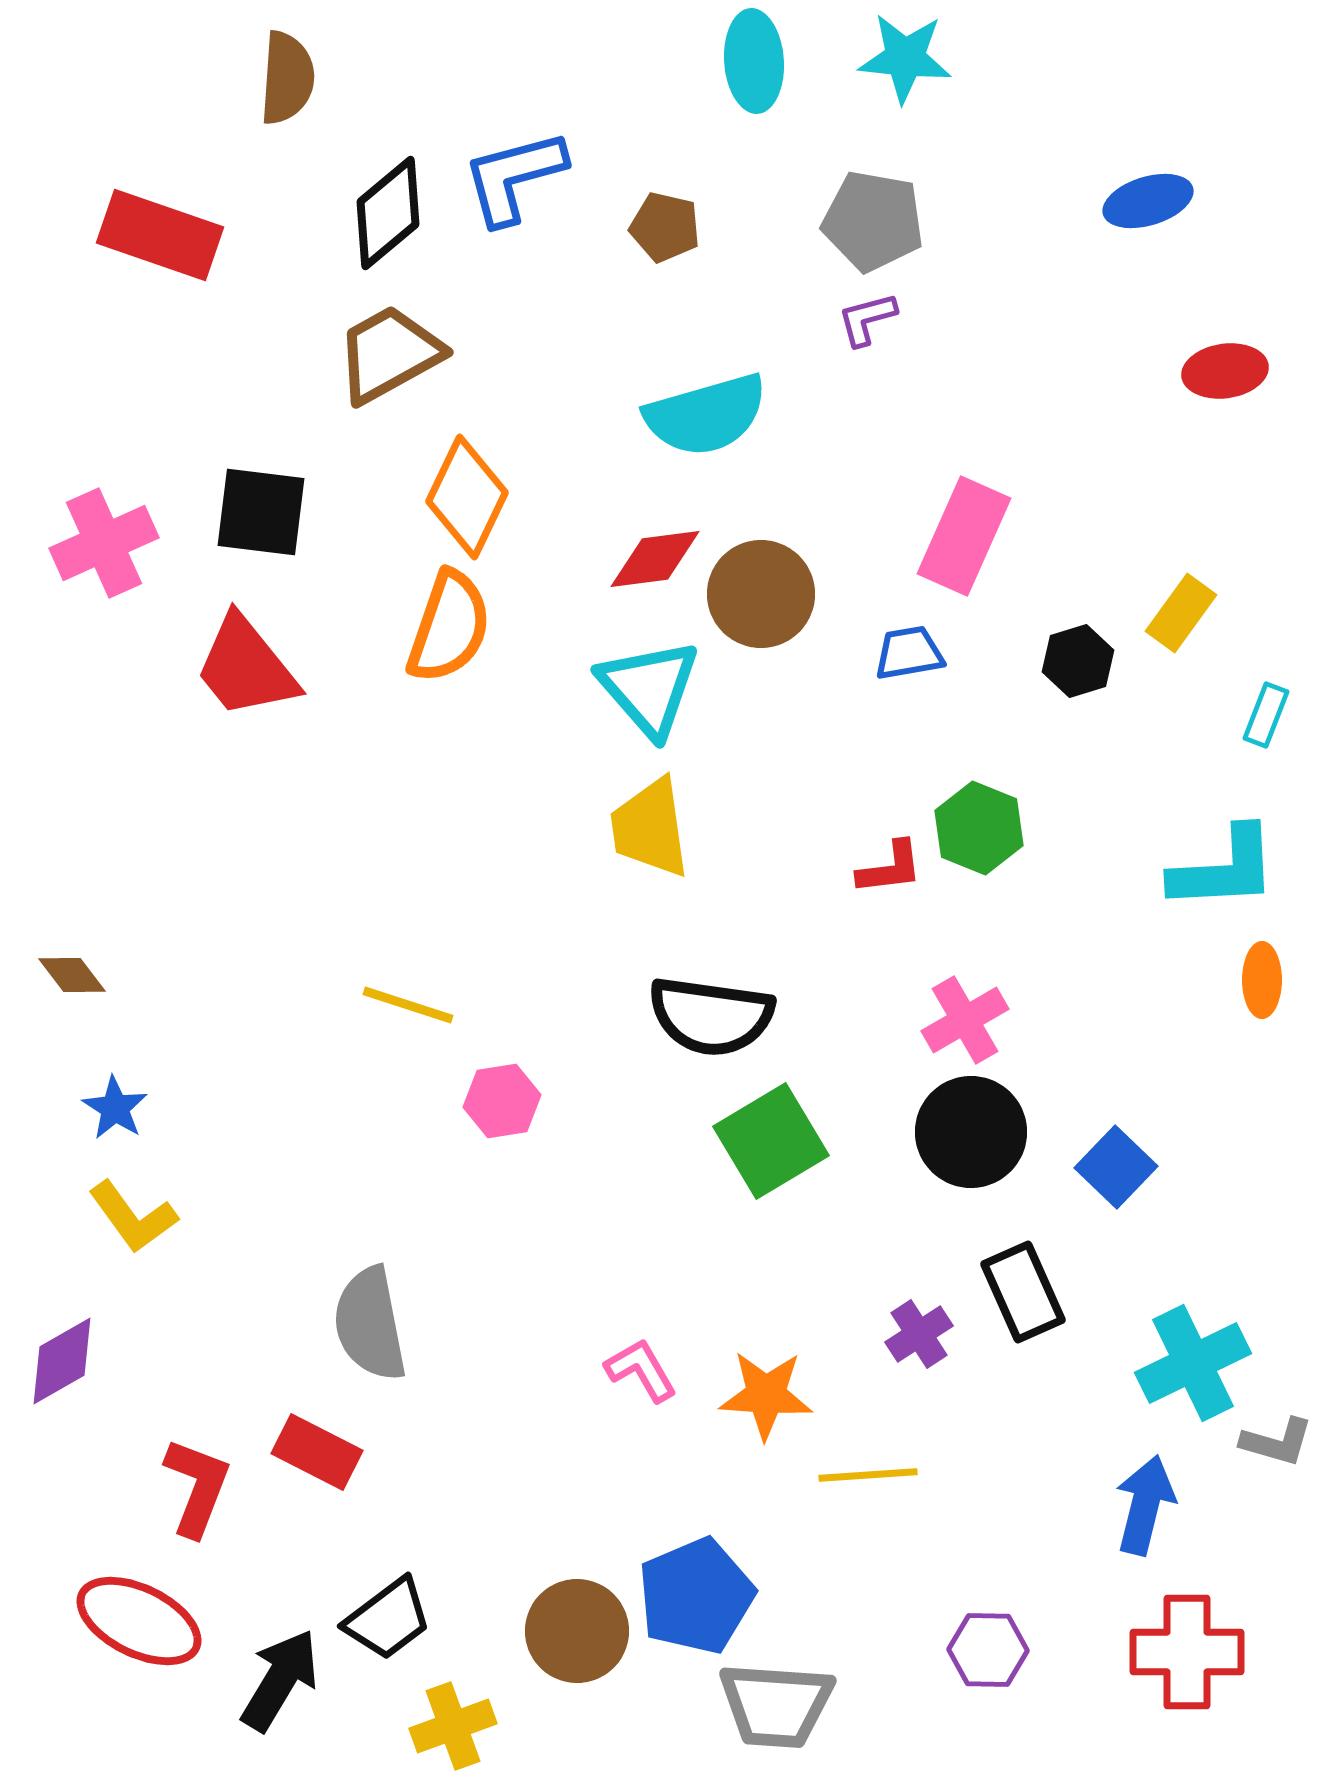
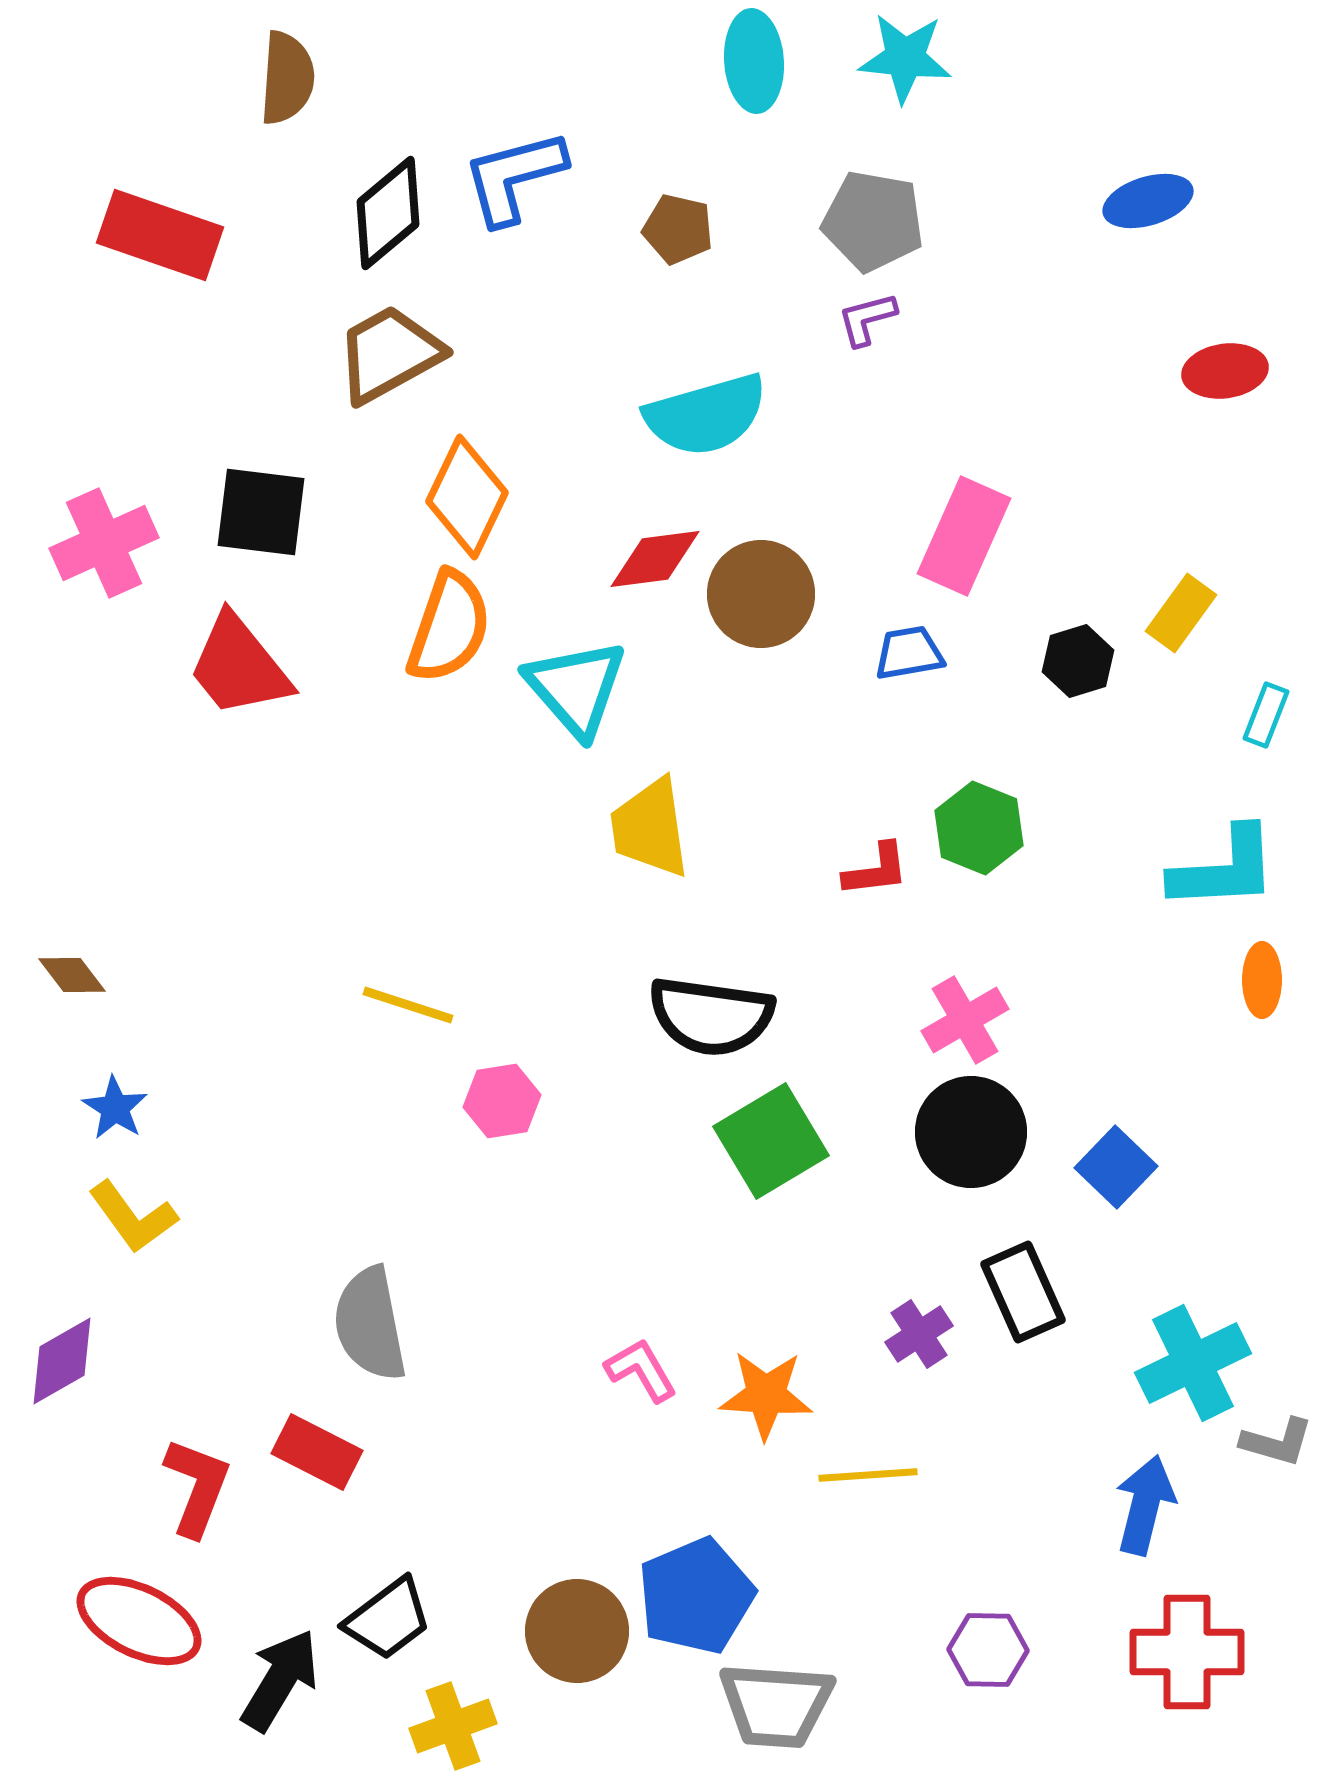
brown pentagon at (665, 227): moved 13 px right, 2 px down
red trapezoid at (246, 667): moved 7 px left, 1 px up
cyan triangle at (649, 688): moved 73 px left
red L-shape at (890, 868): moved 14 px left, 2 px down
